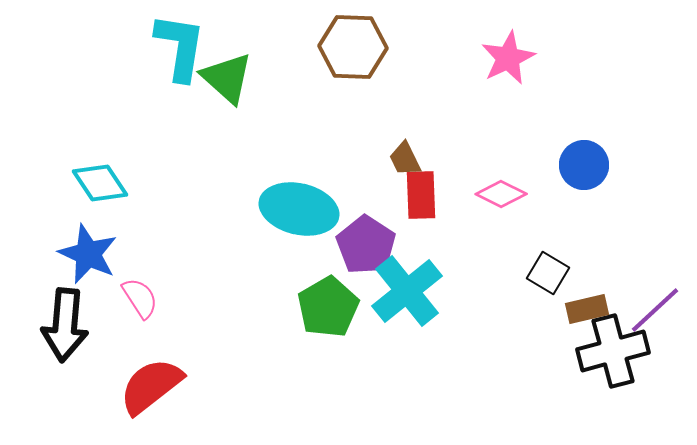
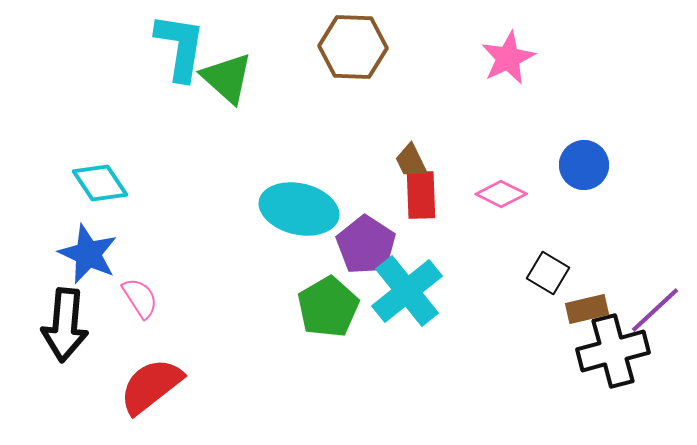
brown trapezoid: moved 6 px right, 2 px down
